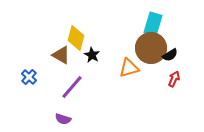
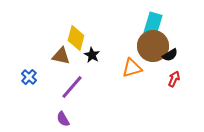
brown circle: moved 2 px right, 2 px up
brown triangle: moved 1 px down; rotated 18 degrees counterclockwise
orange triangle: moved 3 px right
purple semicircle: rotated 42 degrees clockwise
